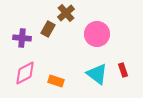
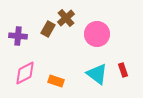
brown cross: moved 5 px down
purple cross: moved 4 px left, 2 px up
